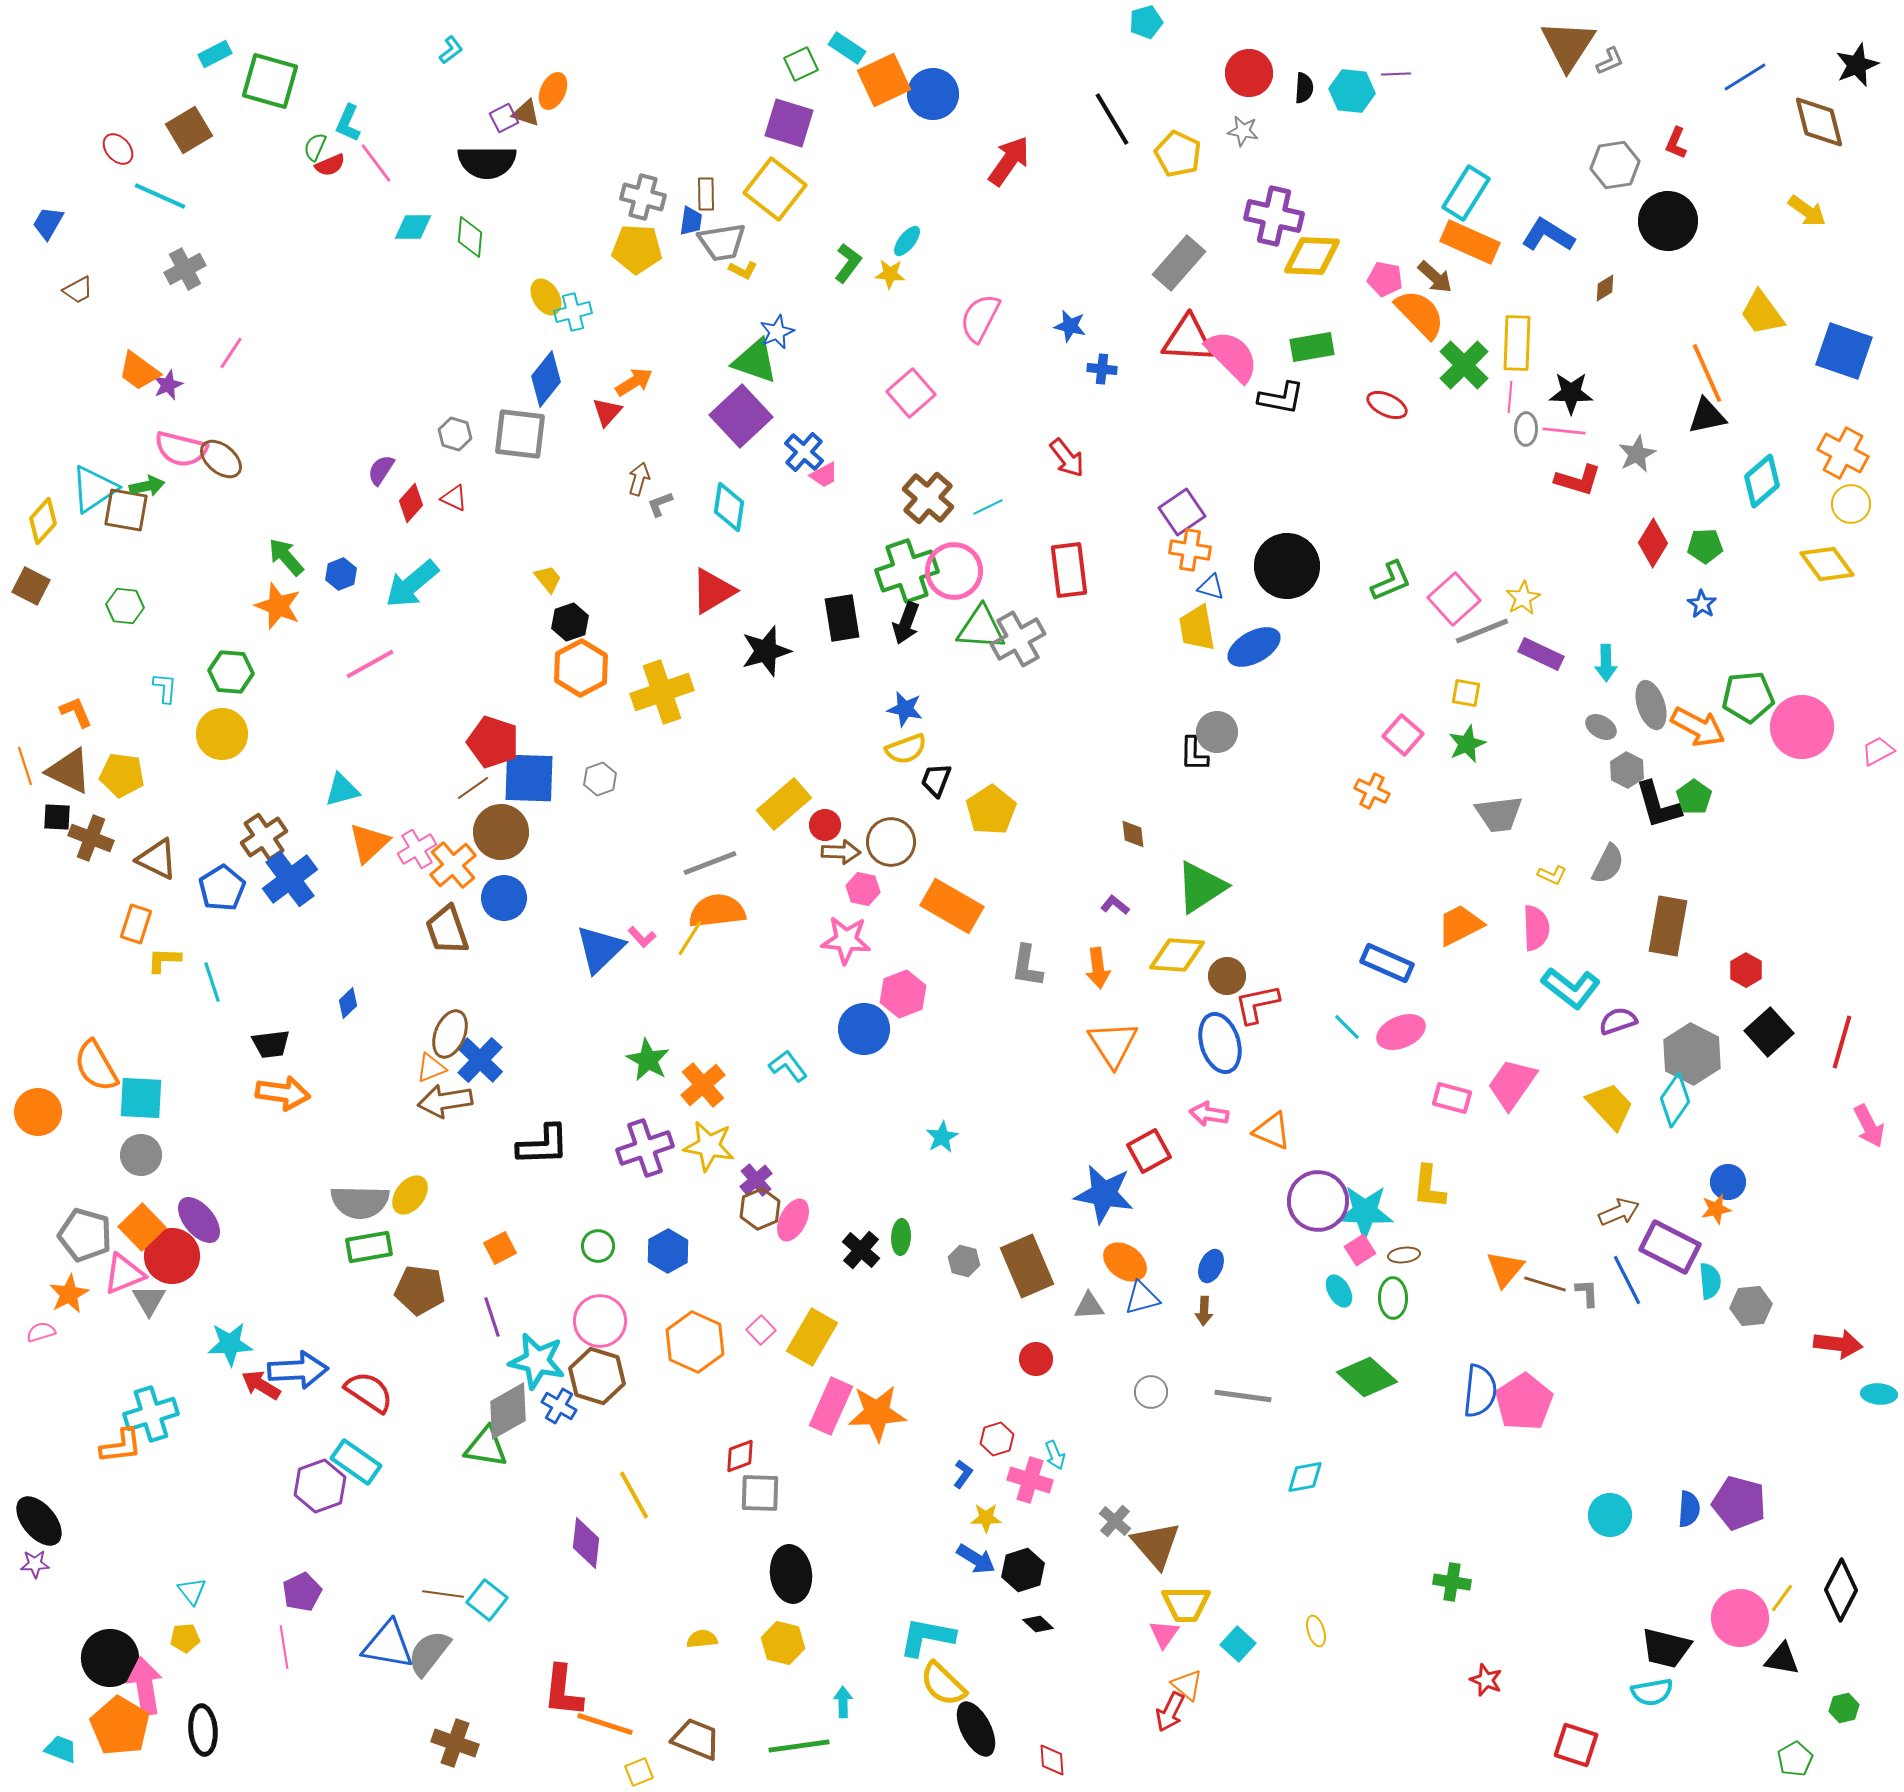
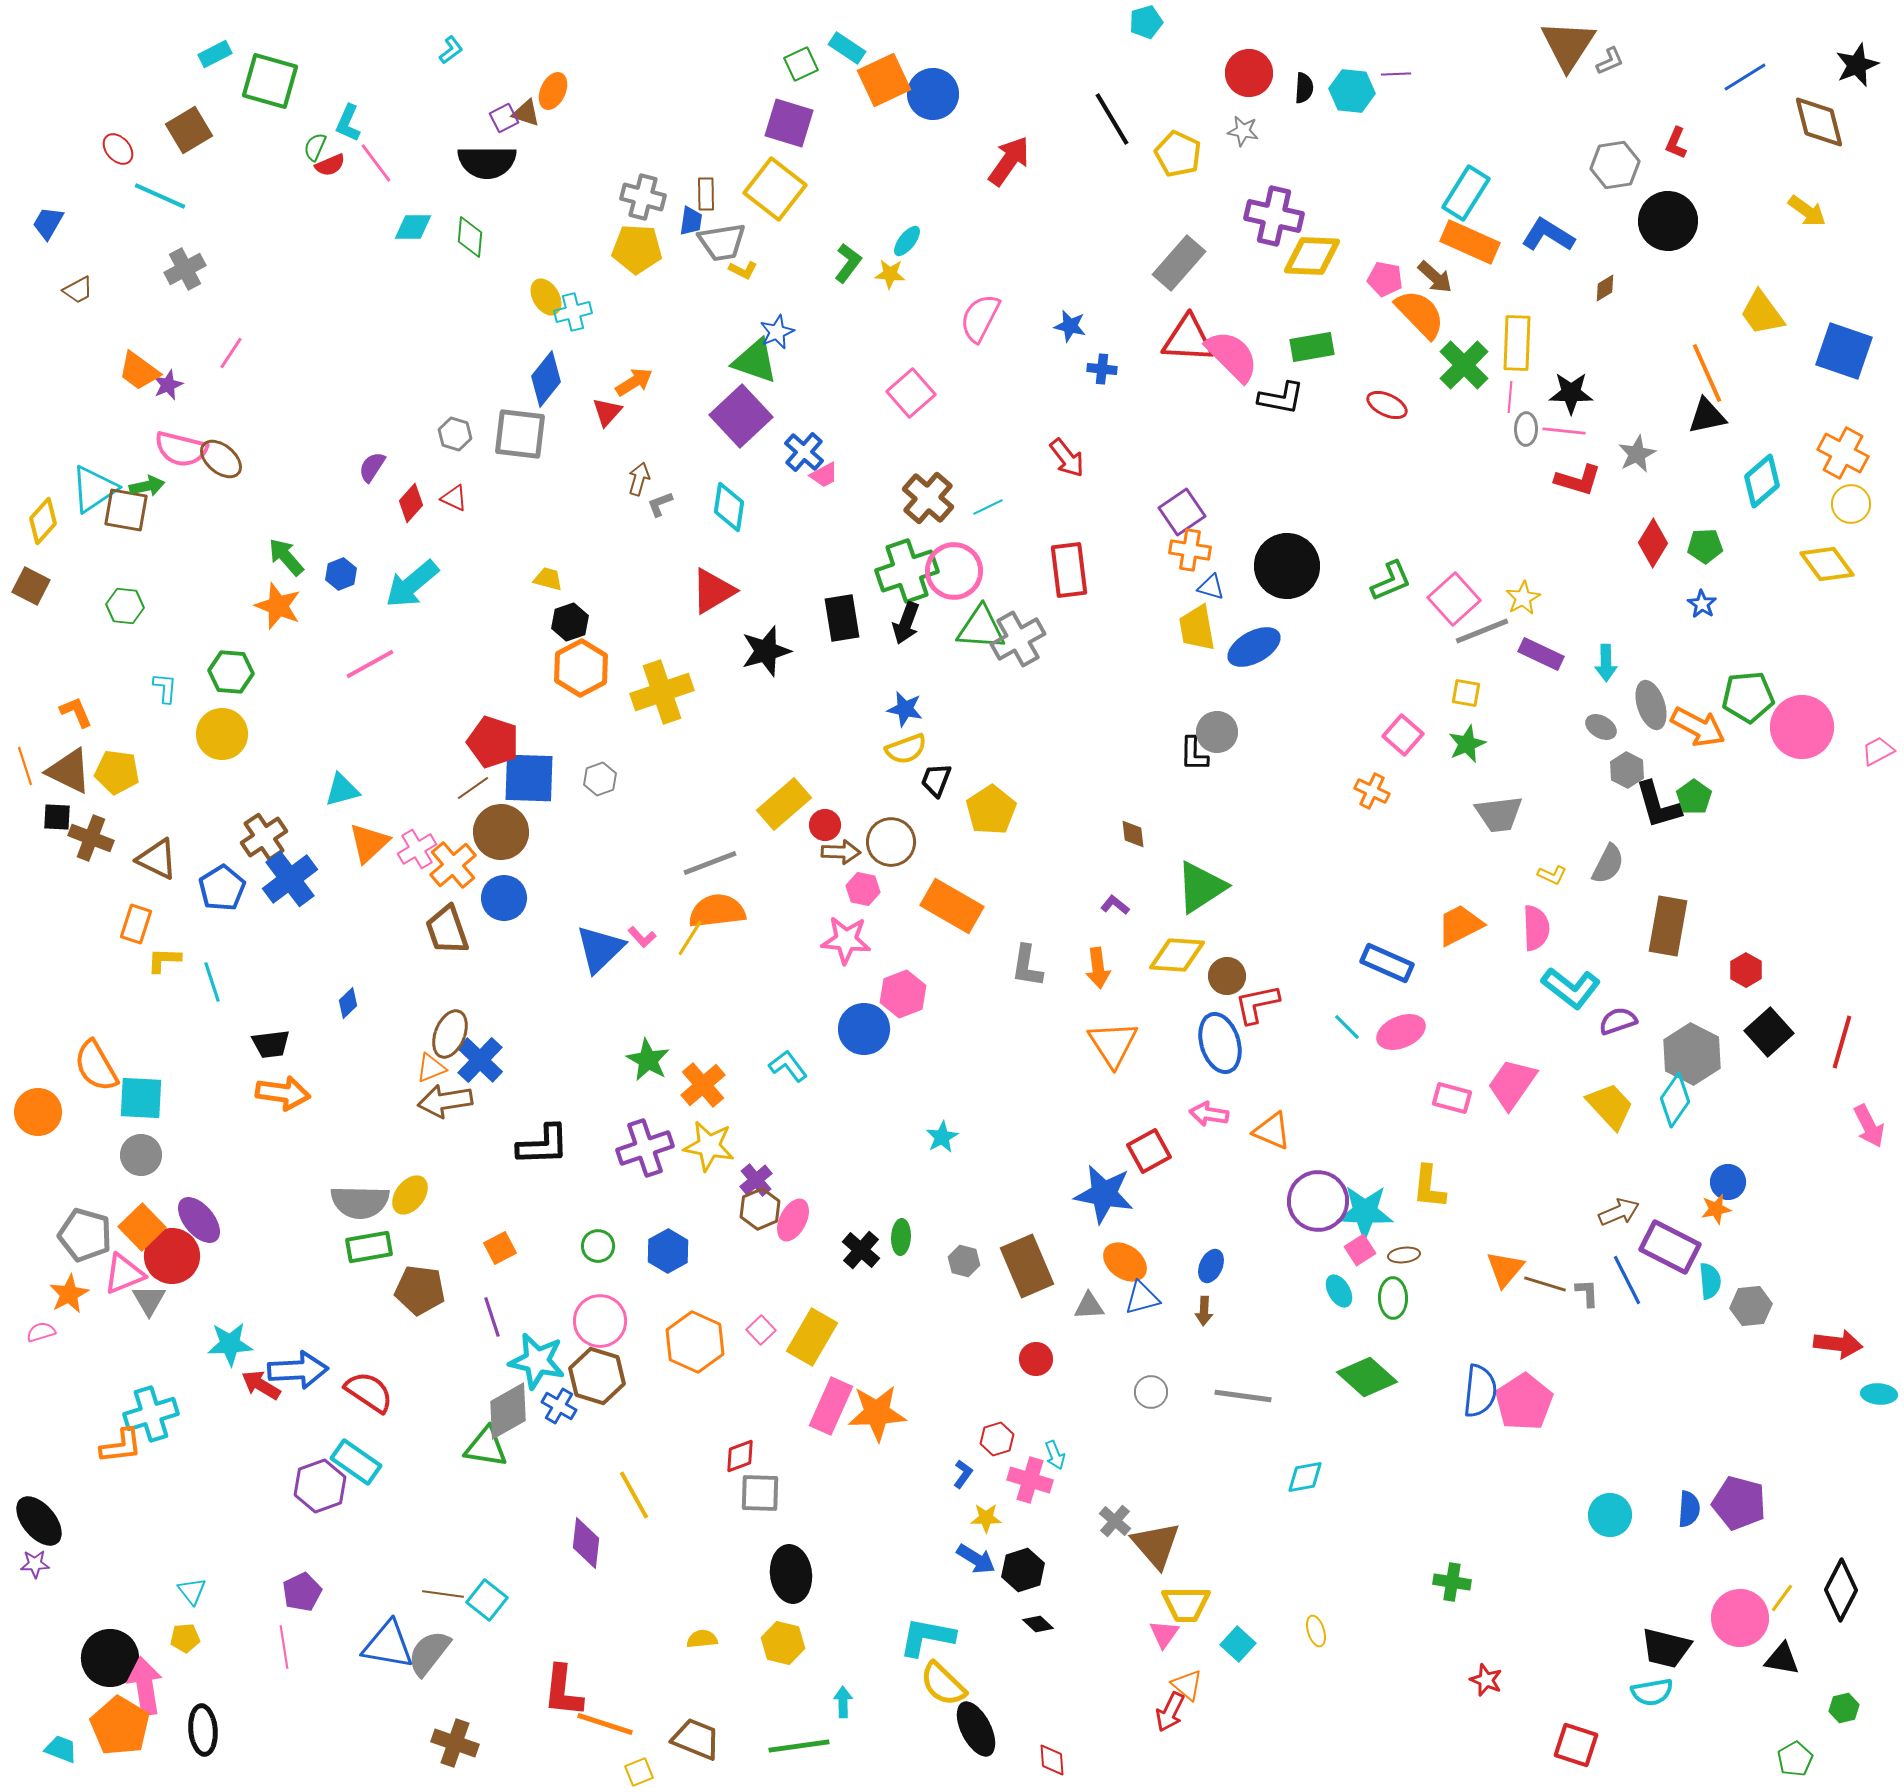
purple semicircle at (381, 470): moved 9 px left, 3 px up
yellow trapezoid at (548, 579): rotated 36 degrees counterclockwise
yellow pentagon at (122, 775): moved 5 px left, 3 px up
